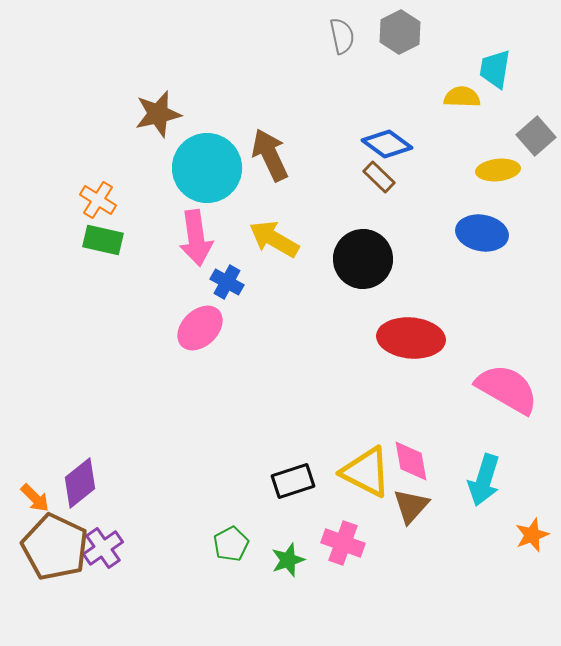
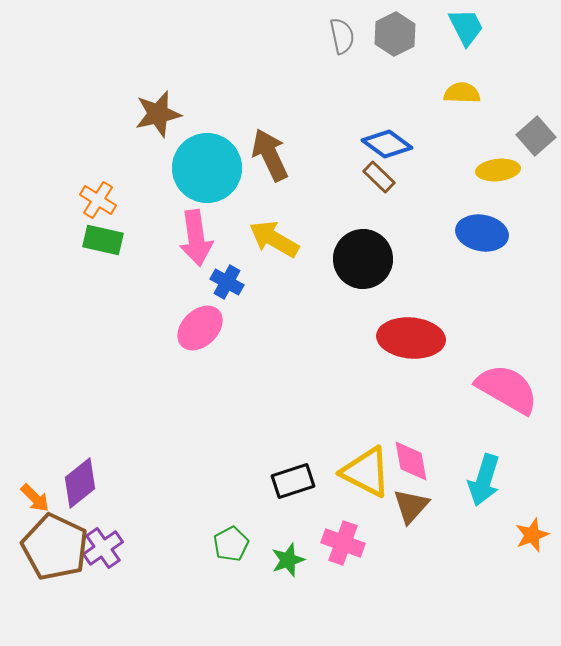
gray hexagon: moved 5 px left, 2 px down
cyan trapezoid: moved 29 px left, 42 px up; rotated 144 degrees clockwise
yellow semicircle: moved 4 px up
